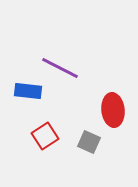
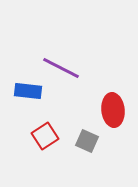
purple line: moved 1 px right
gray square: moved 2 px left, 1 px up
